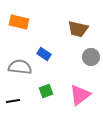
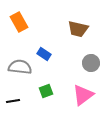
orange rectangle: rotated 48 degrees clockwise
gray circle: moved 6 px down
pink triangle: moved 3 px right
